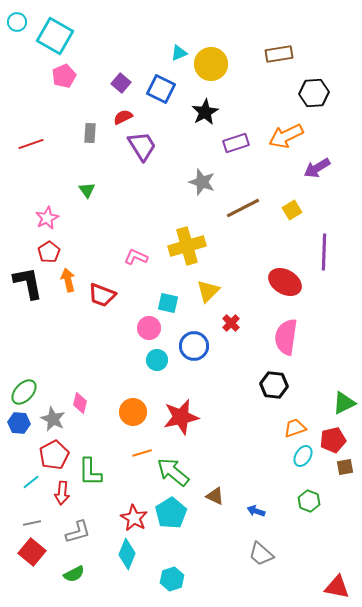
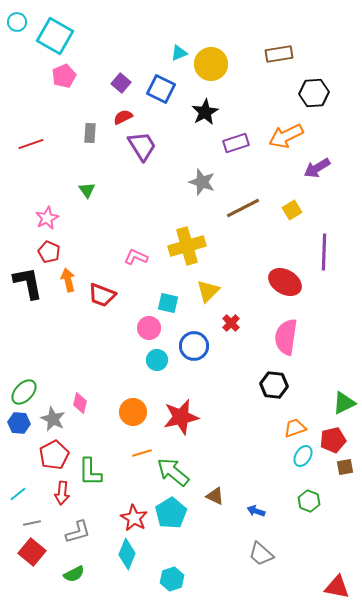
red pentagon at (49, 252): rotated 15 degrees counterclockwise
cyan line at (31, 482): moved 13 px left, 12 px down
